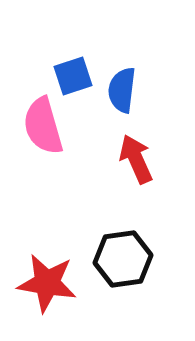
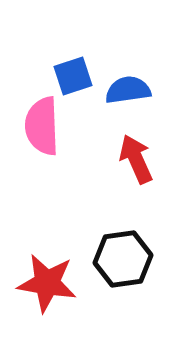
blue semicircle: moved 6 px right; rotated 75 degrees clockwise
pink semicircle: moved 1 px left; rotated 14 degrees clockwise
